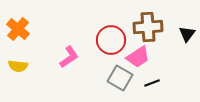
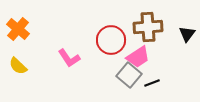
pink L-shape: moved 1 px down; rotated 90 degrees clockwise
yellow semicircle: rotated 36 degrees clockwise
gray square: moved 9 px right, 3 px up; rotated 10 degrees clockwise
